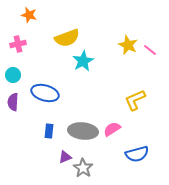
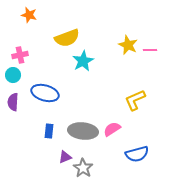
pink cross: moved 2 px right, 11 px down
pink line: rotated 40 degrees counterclockwise
